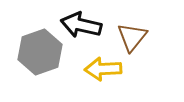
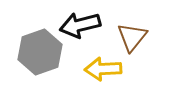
black arrow: moved 1 px left; rotated 27 degrees counterclockwise
